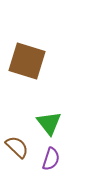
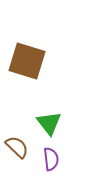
purple semicircle: rotated 25 degrees counterclockwise
